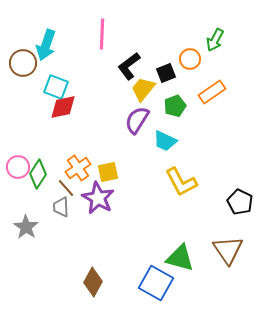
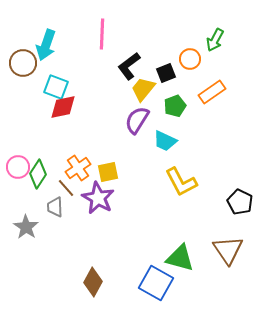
gray trapezoid: moved 6 px left
